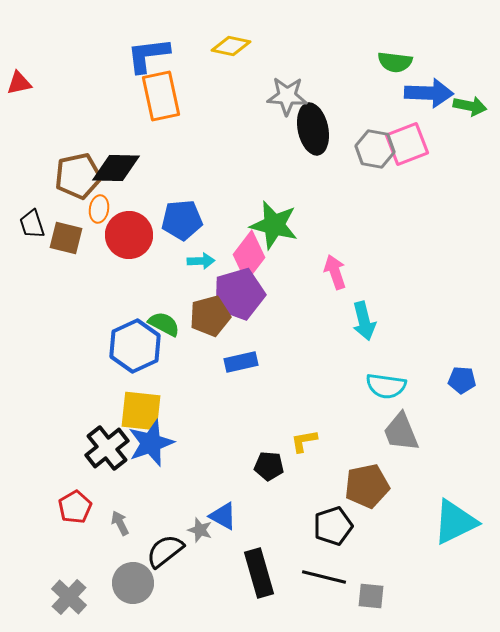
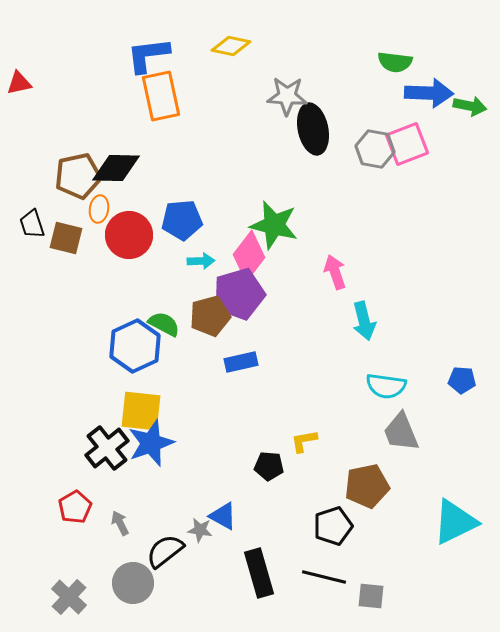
gray star at (200, 530): rotated 10 degrees counterclockwise
